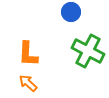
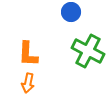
orange arrow: rotated 120 degrees counterclockwise
